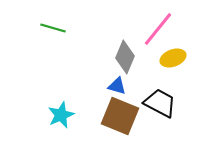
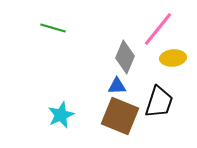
yellow ellipse: rotated 15 degrees clockwise
blue triangle: rotated 18 degrees counterclockwise
black trapezoid: moved 1 px left, 1 px up; rotated 80 degrees clockwise
